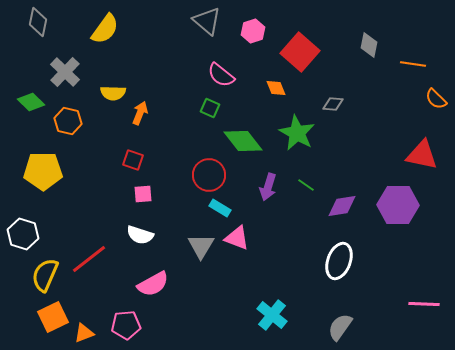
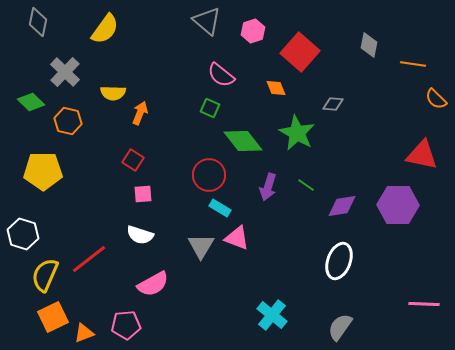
red square at (133, 160): rotated 15 degrees clockwise
